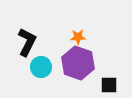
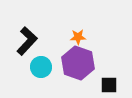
black L-shape: moved 1 px up; rotated 16 degrees clockwise
